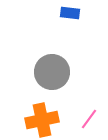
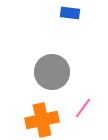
pink line: moved 6 px left, 11 px up
